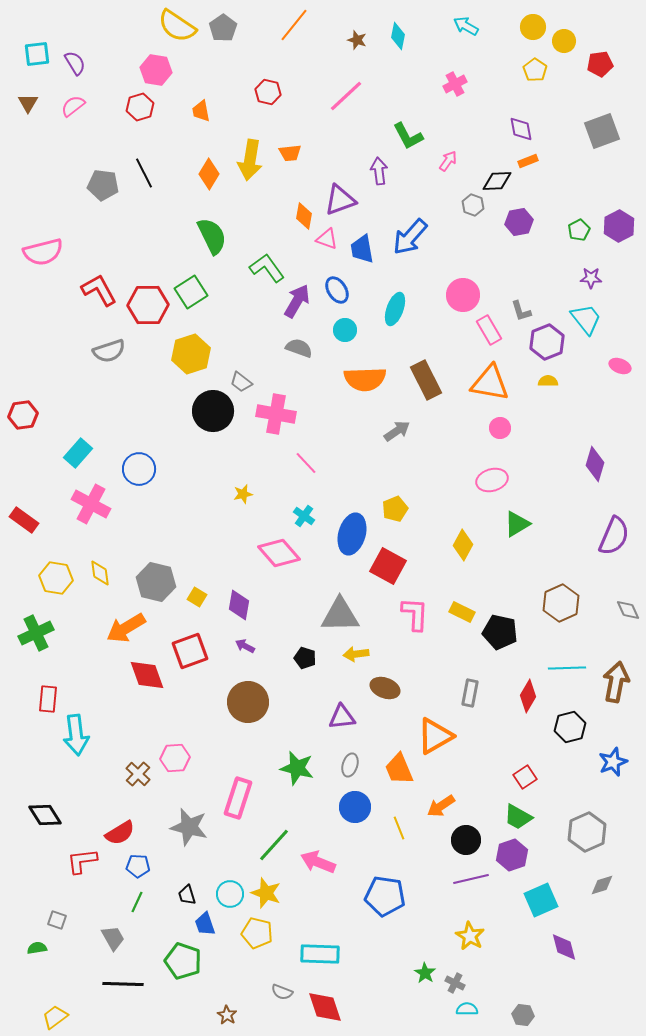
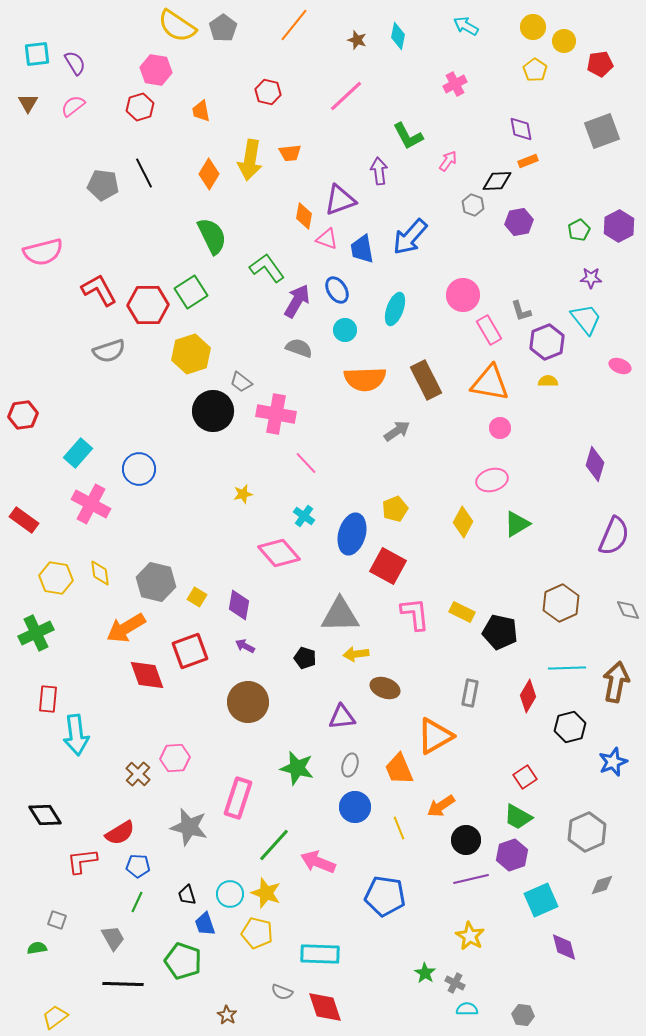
yellow diamond at (463, 545): moved 23 px up
pink L-shape at (415, 614): rotated 9 degrees counterclockwise
